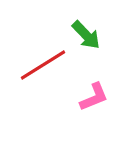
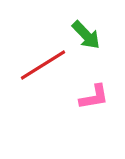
pink L-shape: rotated 12 degrees clockwise
